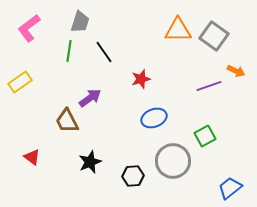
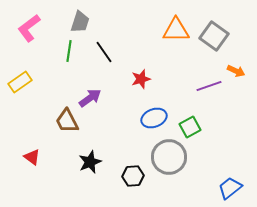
orange triangle: moved 2 px left
green square: moved 15 px left, 9 px up
gray circle: moved 4 px left, 4 px up
